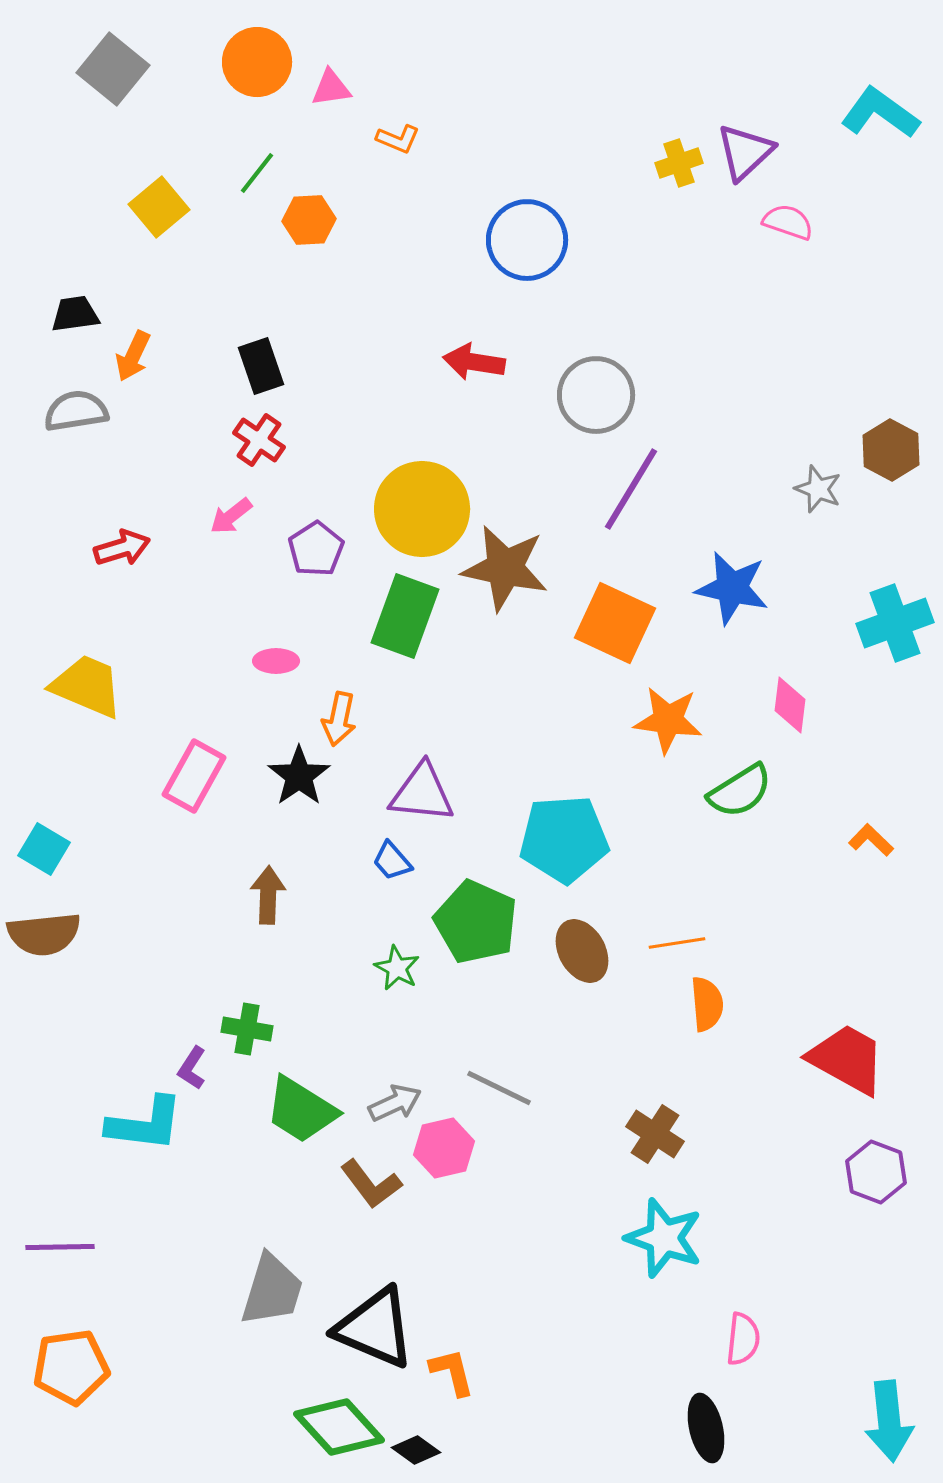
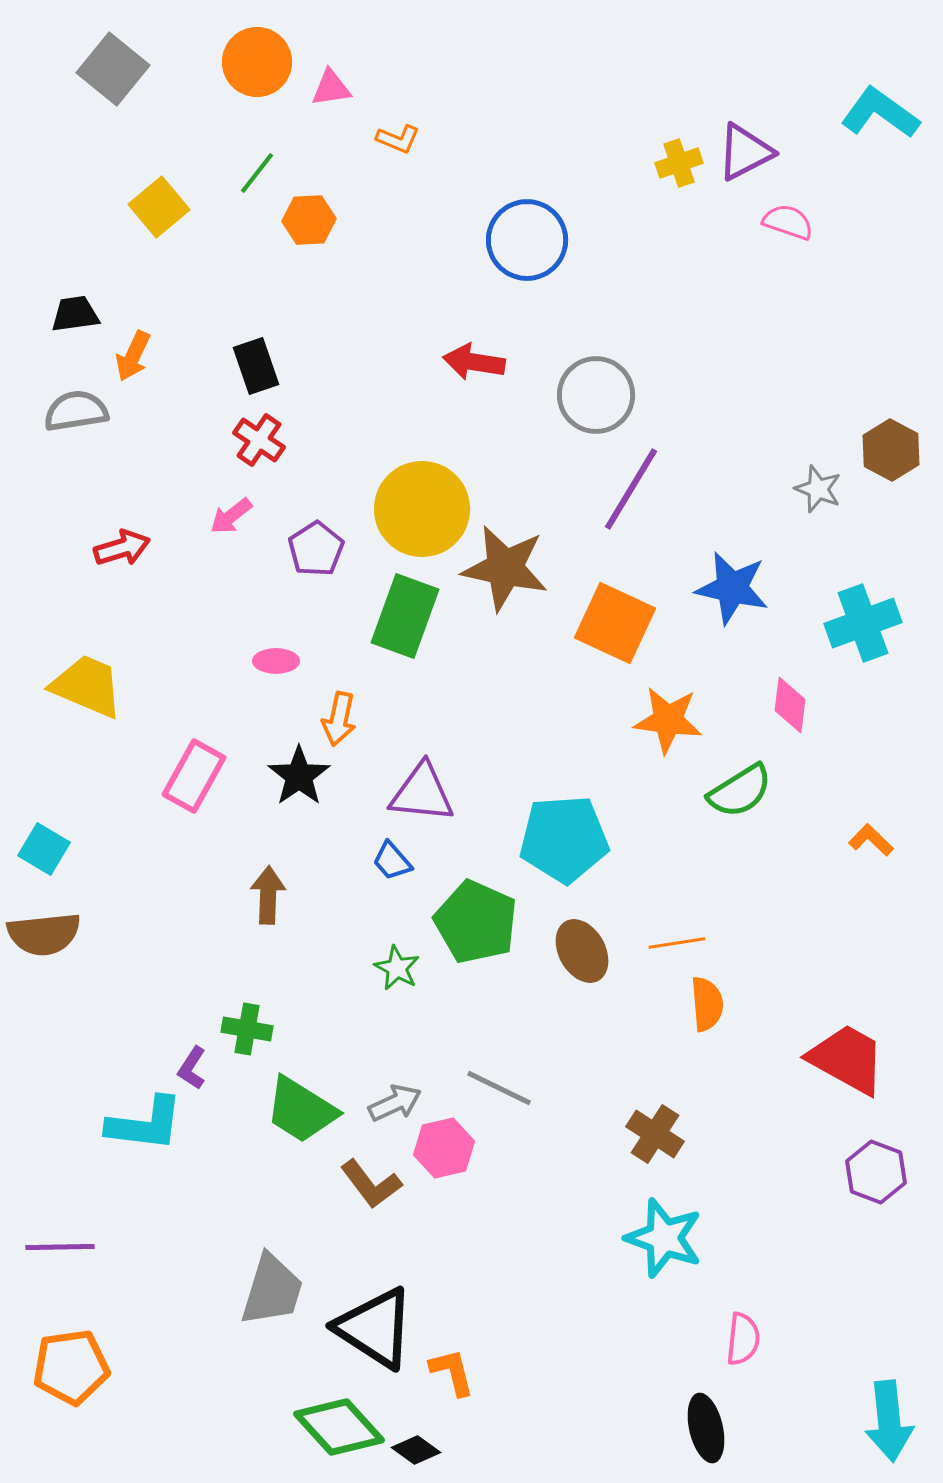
purple triangle at (745, 152): rotated 16 degrees clockwise
black rectangle at (261, 366): moved 5 px left
cyan cross at (895, 623): moved 32 px left
black triangle at (375, 1328): rotated 10 degrees clockwise
